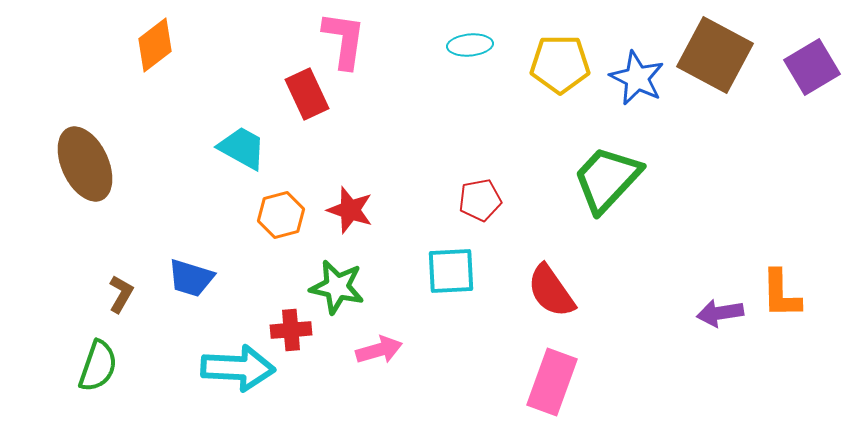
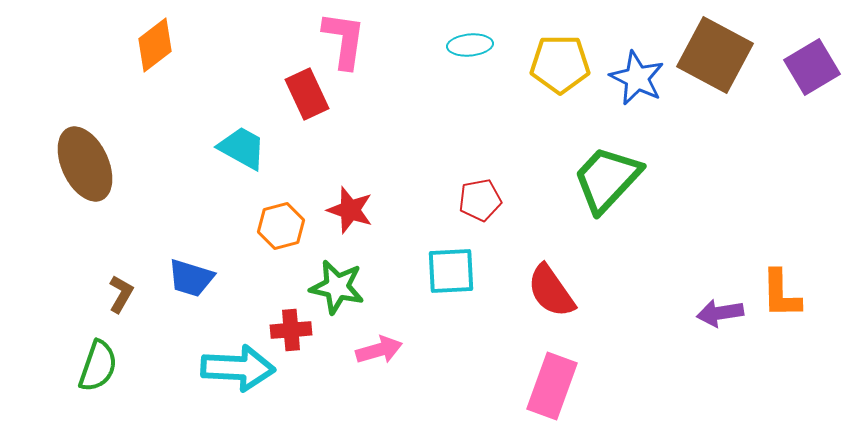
orange hexagon: moved 11 px down
pink rectangle: moved 4 px down
